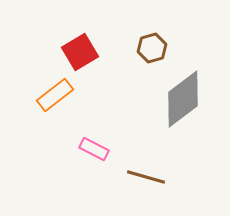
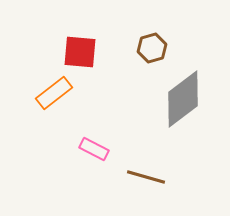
red square: rotated 36 degrees clockwise
orange rectangle: moved 1 px left, 2 px up
